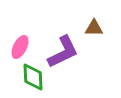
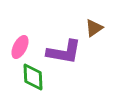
brown triangle: rotated 36 degrees counterclockwise
purple L-shape: moved 1 px right; rotated 36 degrees clockwise
